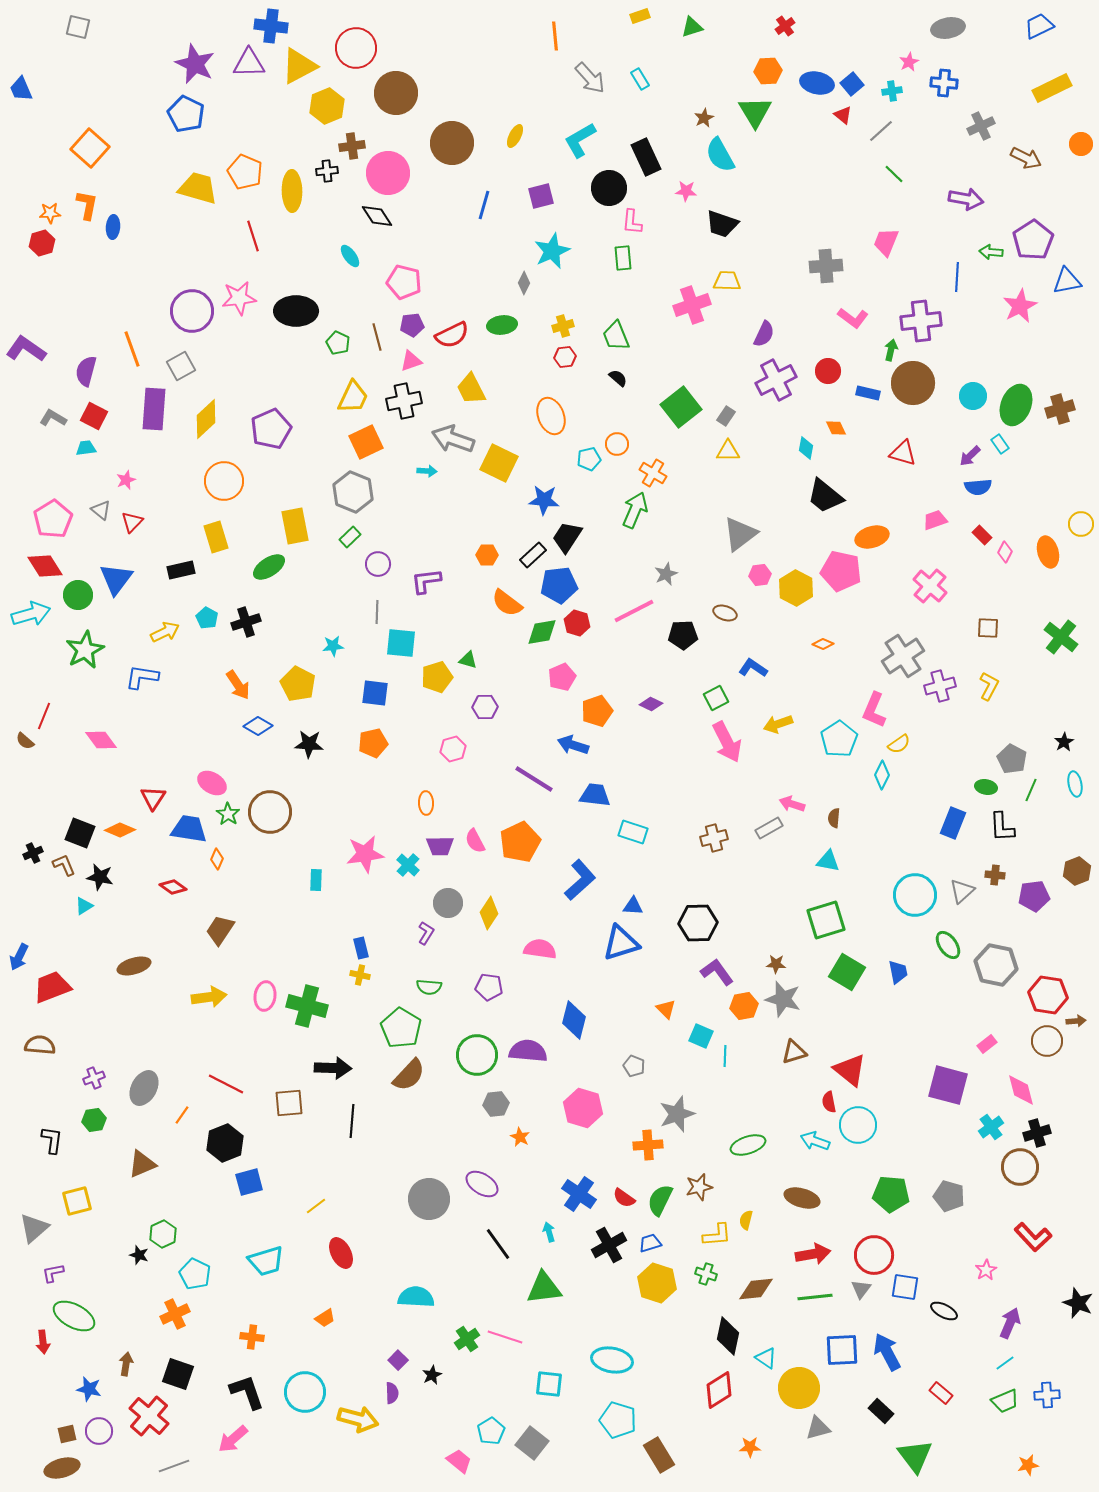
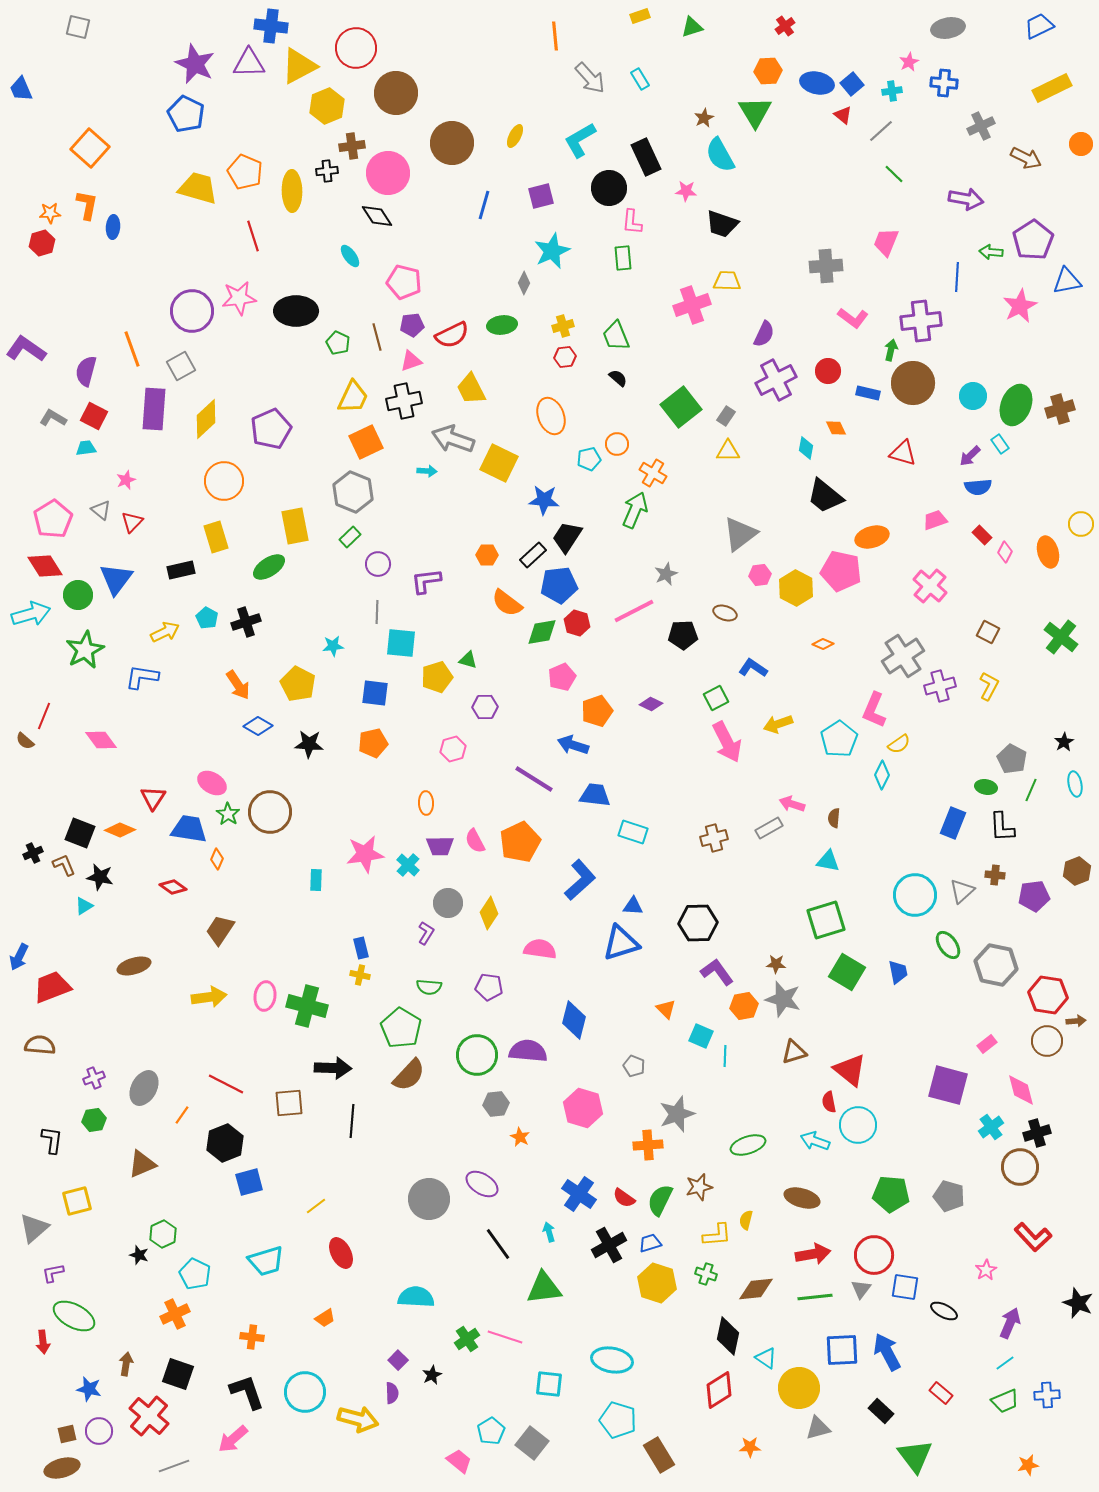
brown square at (988, 628): moved 4 px down; rotated 25 degrees clockwise
